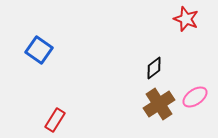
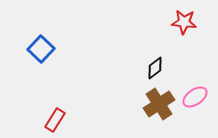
red star: moved 2 px left, 3 px down; rotated 15 degrees counterclockwise
blue square: moved 2 px right, 1 px up; rotated 8 degrees clockwise
black diamond: moved 1 px right
